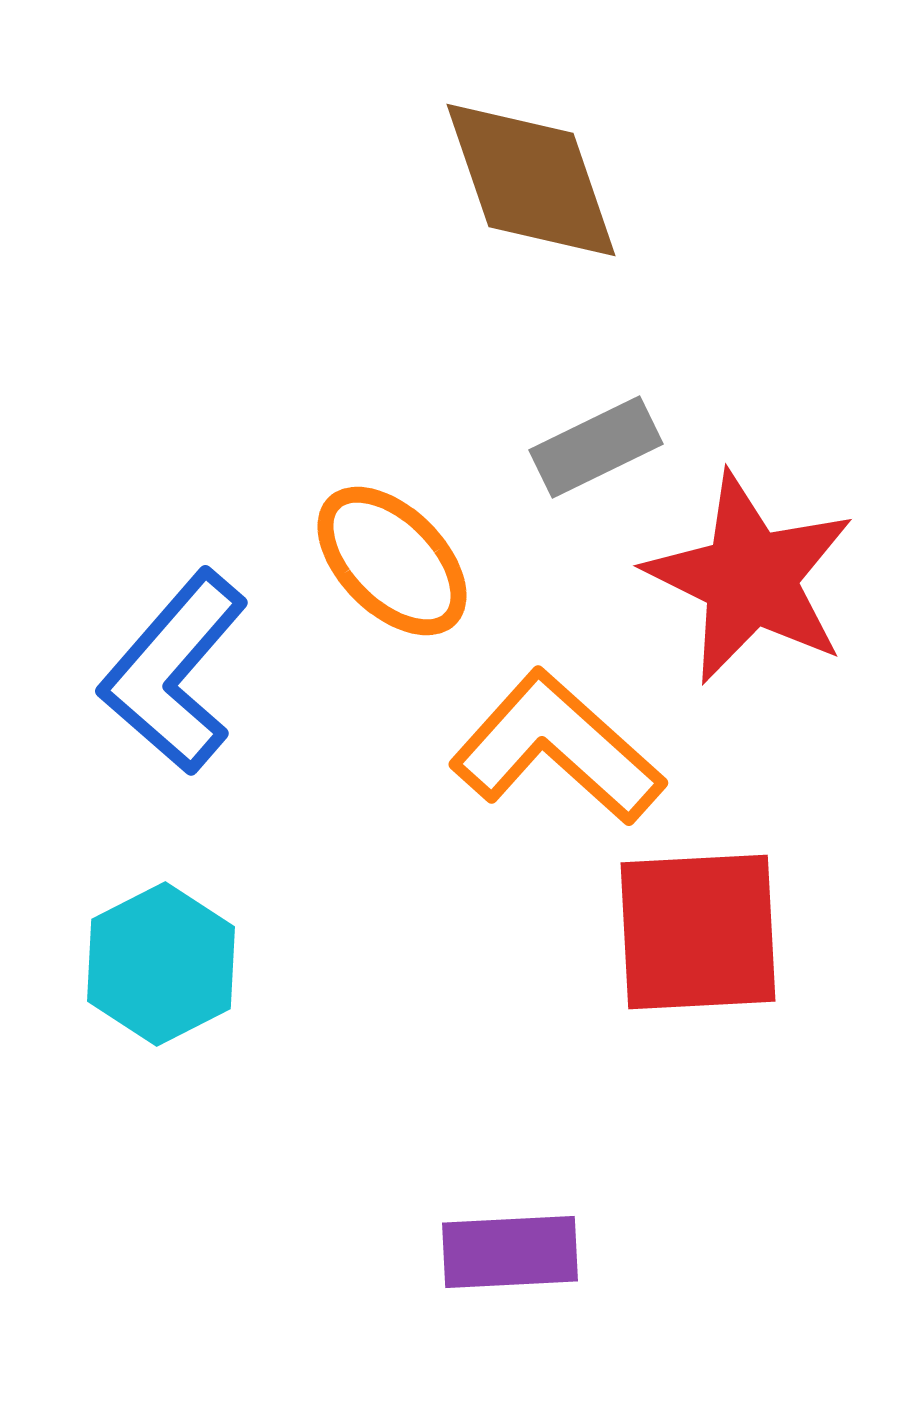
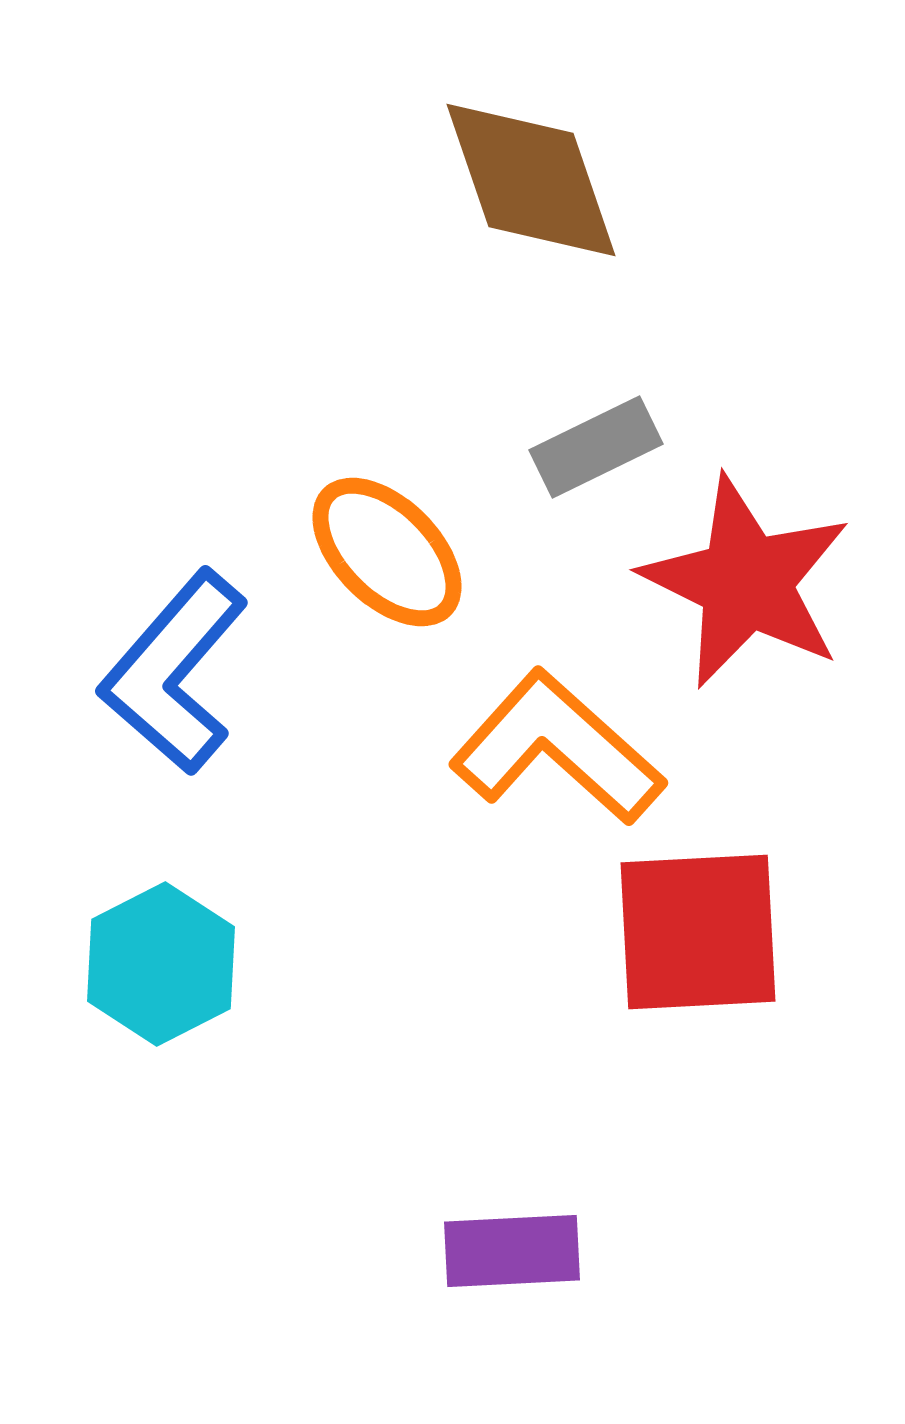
orange ellipse: moved 5 px left, 9 px up
red star: moved 4 px left, 4 px down
purple rectangle: moved 2 px right, 1 px up
